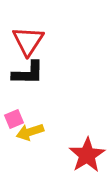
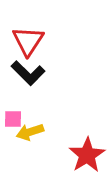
black L-shape: rotated 44 degrees clockwise
pink square: moved 1 px left; rotated 24 degrees clockwise
